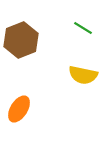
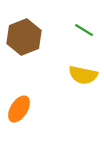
green line: moved 1 px right, 2 px down
brown hexagon: moved 3 px right, 3 px up
